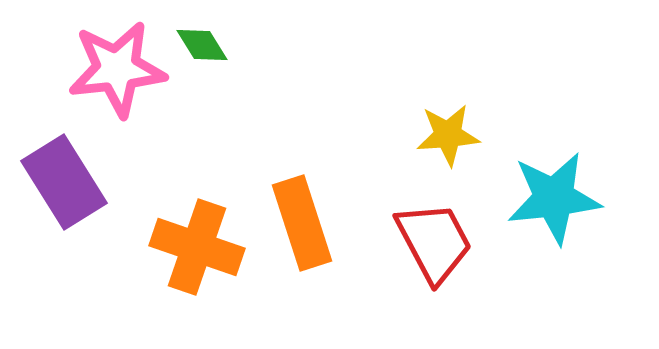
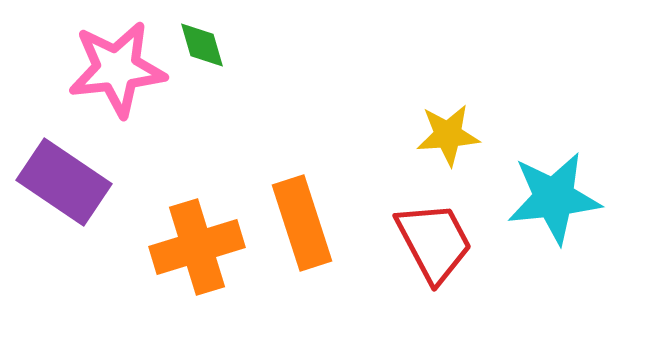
green diamond: rotated 16 degrees clockwise
purple rectangle: rotated 24 degrees counterclockwise
orange cross: rotated 36 degrees counterclockwise
